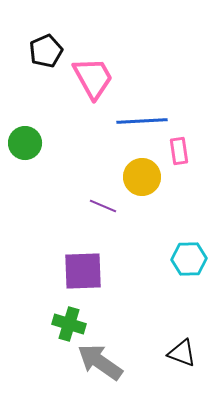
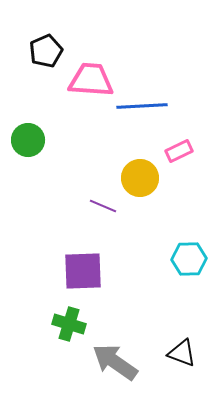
pink trapezoid: moved 2 px left, 2 px down; rotated 57 degrees counterclockwise
blue line: moved 15 px up
green circle: moved 3 px right, 3 px up
pink rectangle: rotated 72 degrees clockwise
yellow circle: moved 2 px left, 1 px down
gray arrow: moved 15 px right
